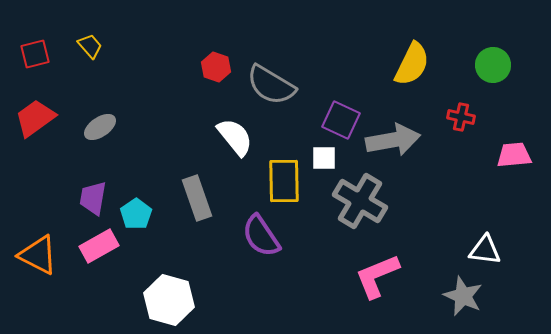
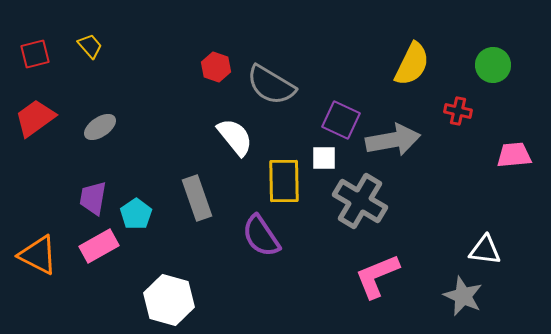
red cross: moved 3 px left, 6 px up
